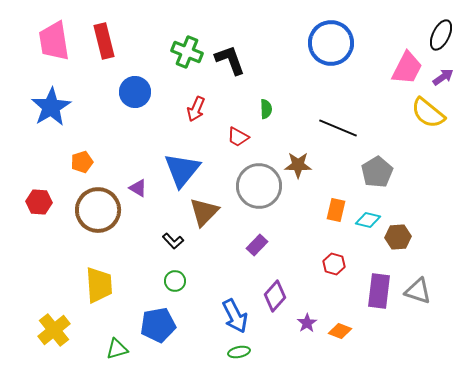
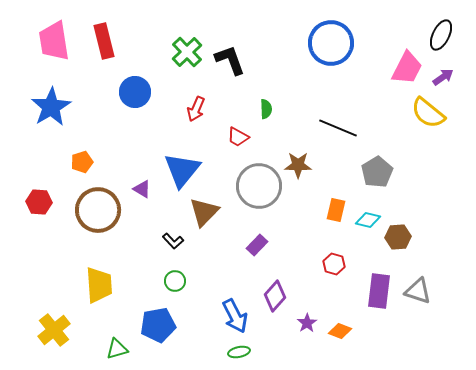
green cross at (187, 52): rotated 24 degrees clockwise
purple triangle at (138, 188): moved 4 px right, 1 px down
